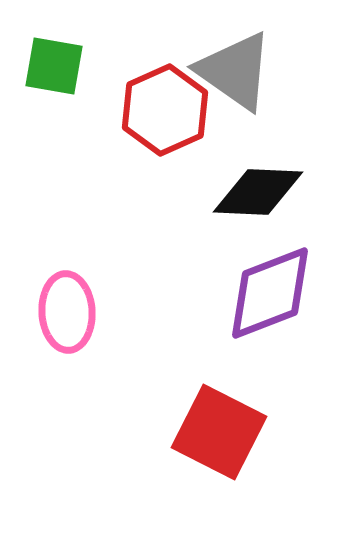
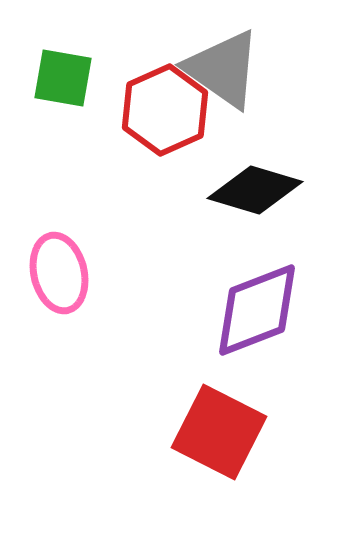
green square: moved 9 px right, 12 px down
gray triangle: moved 12 px left, 2 px up
black diamond: moved 3 px left, 2 px up; rotated 14 degrees clockwise
purple diamond: moved 13 px left, 17 px down
pink ellipse: moved 8 px left, 39 px up; rotated 10 degrees counterclockwise
